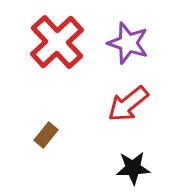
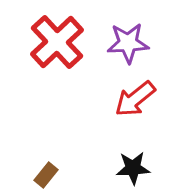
purple star: rotated 21 degrees counterclockwise
red arrow: moved 7 px right, 5 px up
brown rectangle: moved 40 px down
